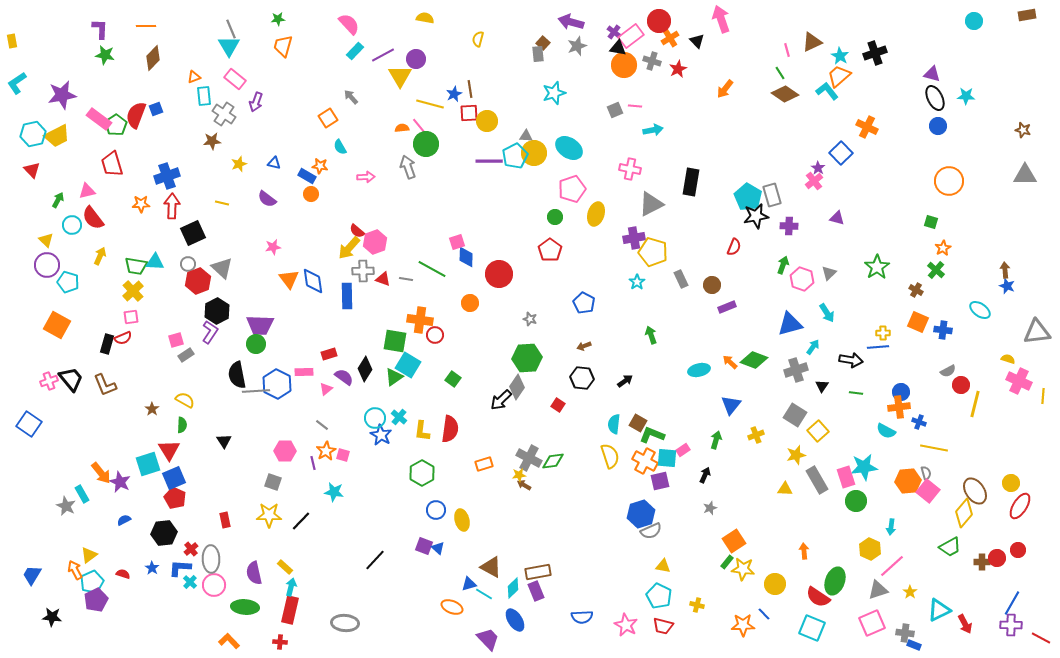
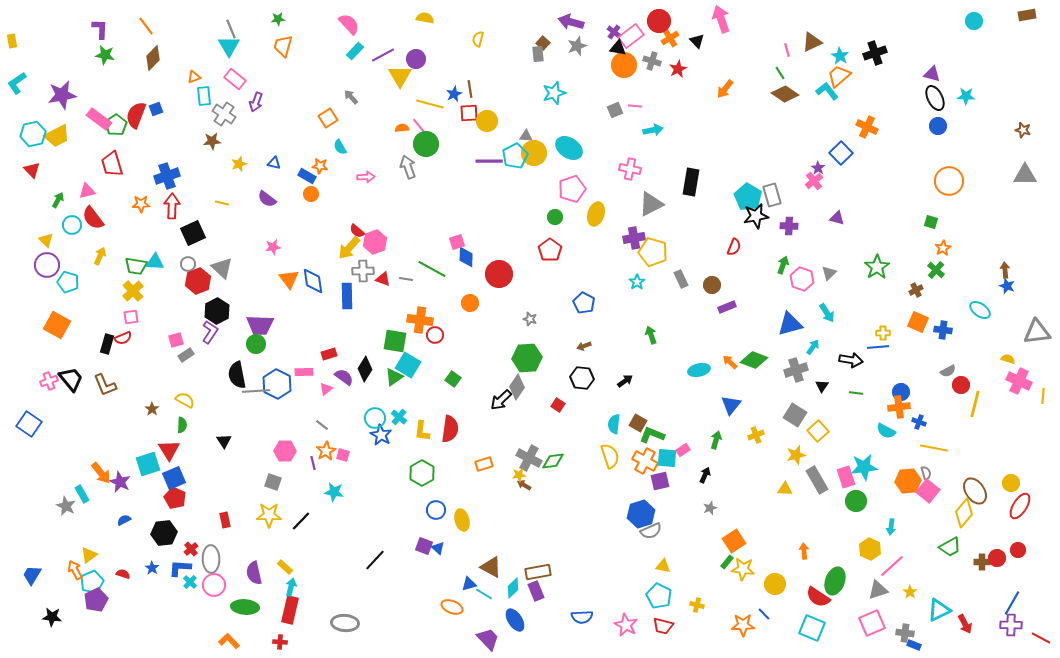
orange line at (146, 26): rotated 54 degrees clockwise
brown cross at (916, 290): rotated 32 degrees clockwise
